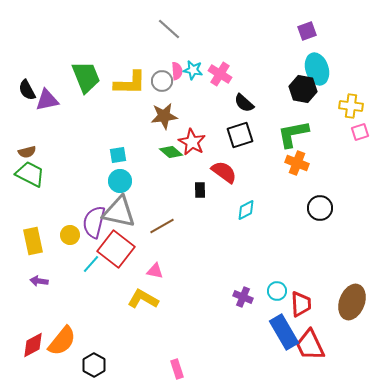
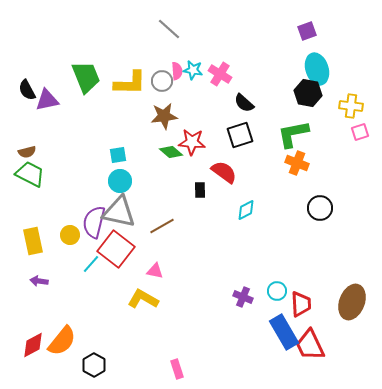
black hexagon at (303, 89): moved 5 px right, 4 px down
red star at (192, 142): rotated 24 degrees counterclockwise
